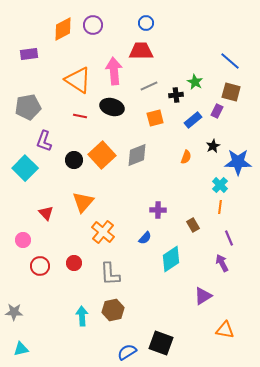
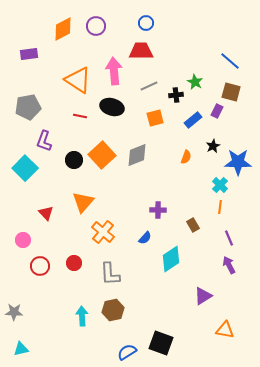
purple circle at (93, 25): moved 3 px right, 1 px down
purple arrow at (222, 263): moved 7 px right, 2 px down
